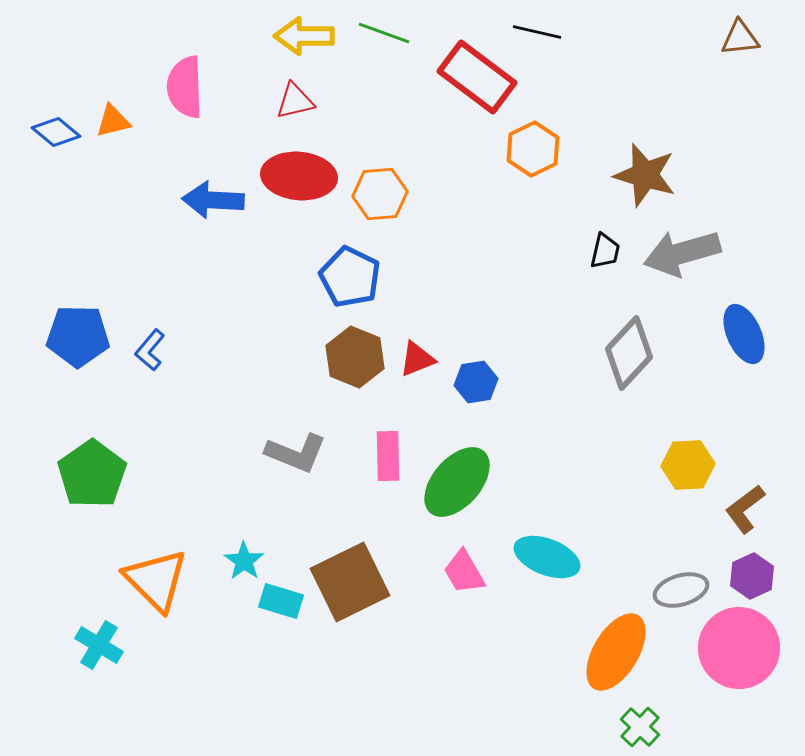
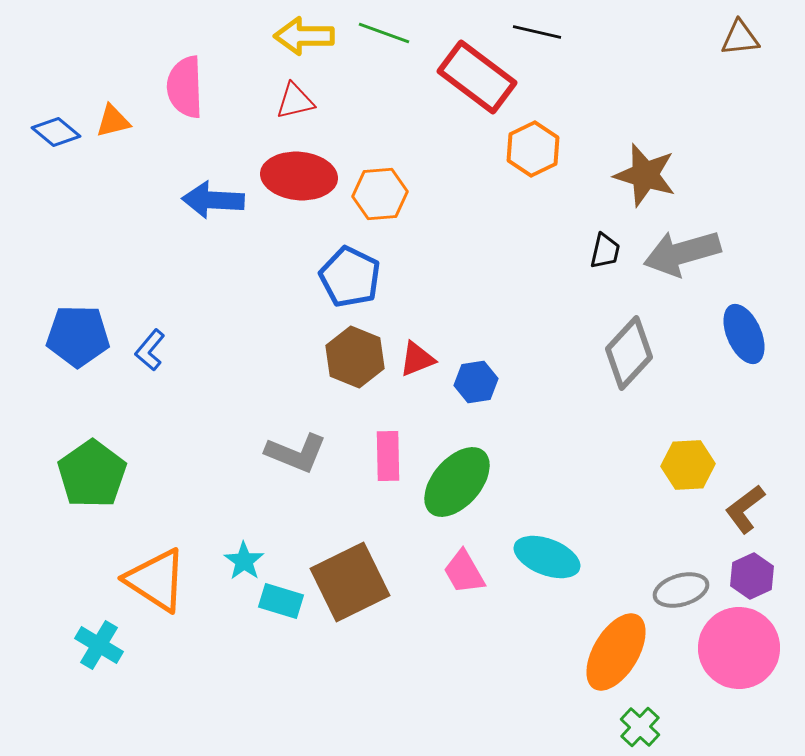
orange triangle at (156, 580): rotated 12 degrees counterclockwise
